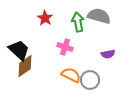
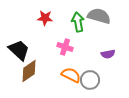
red star: rotated 28 degrees counterclockwise
brown diamond: moved 4 px right, 5 px down
